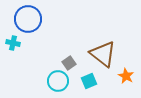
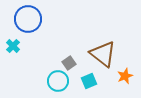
cyan cross: moved 3 px down; rotated 32 degrees clockwise
orange star: moved 1 px left; rotated 21 degrees clockwise
